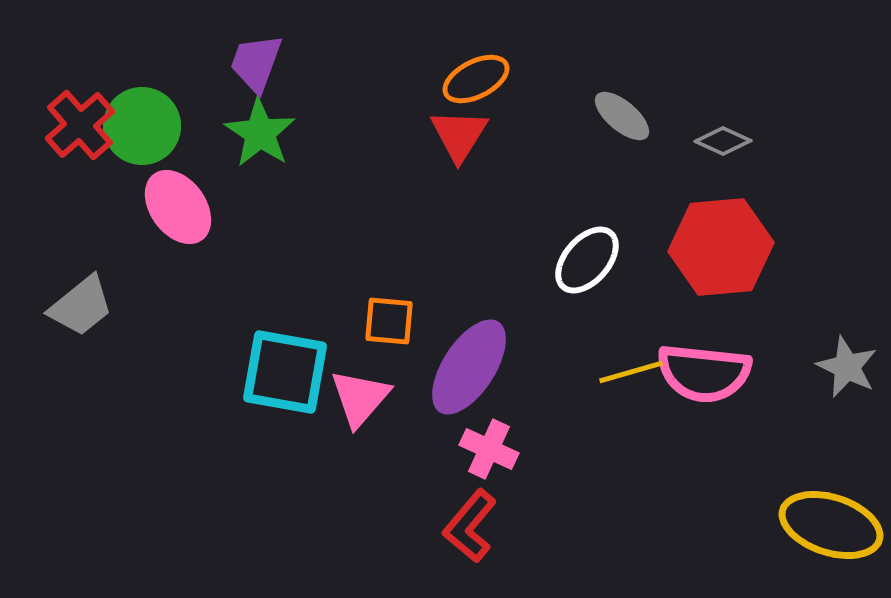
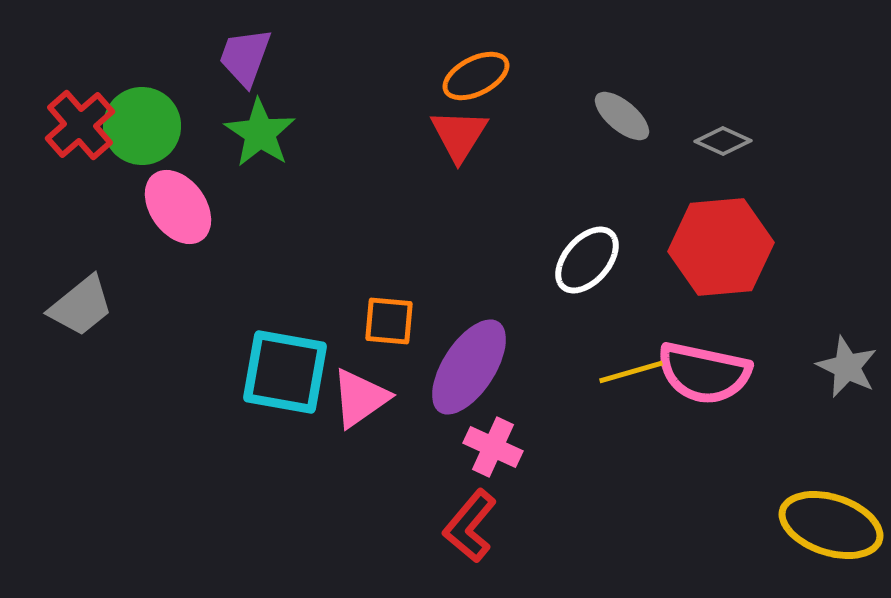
purple trapezoid: moved 11 px left, 6 px up
orange ellipse: moved 3 px up
pink semicircle: rotated 6 degrees clockwise
pink triangle: rotated 14 degrees clockwise
pink cross: moved 4 px right, 2 px up
